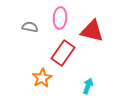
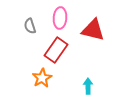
gray semicircle: moved 1 px up; rotated 119 degrees counterclockwise
red triangle: moved 1 px right, 1 px up
red rectangle: moved 7 px left, 3 px up
cyan arrow: rotated 21 degrees counterclockwise
